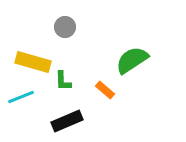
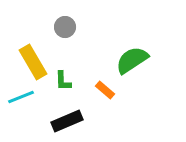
yellow rectangle: rotated 44 degrees clockwise
